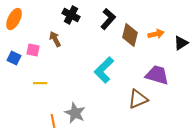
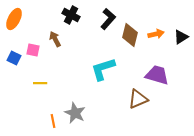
black triangle: moved 6 px up
cyan L-shape: moved 1 px left, 1 px up; rotated 28 degrees clockwise
